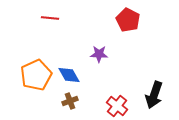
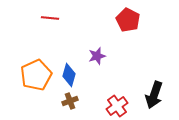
purple star: moved 2 px left, 2 px down; rotated 18 degrees counterclockwise
blue diamond: rotated 45 degrees clockwise
red cross: rotated 15 degrees clockwise
